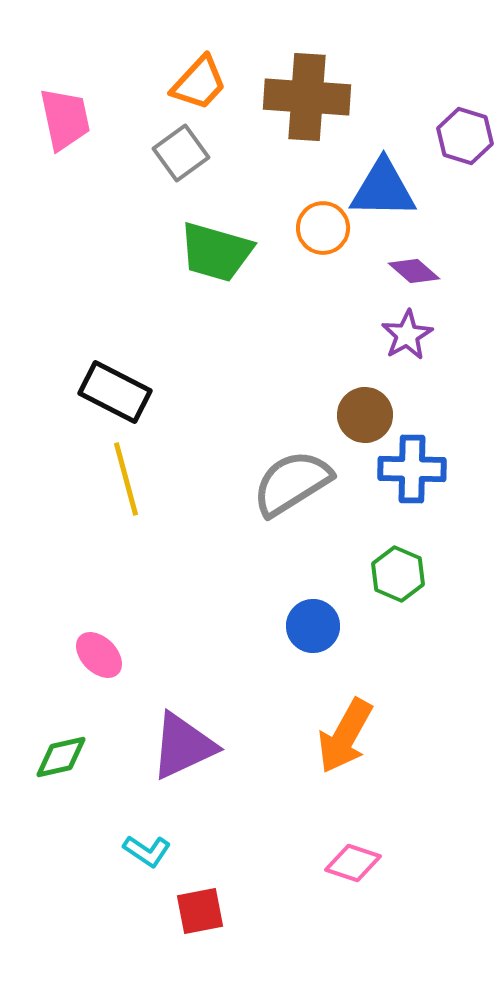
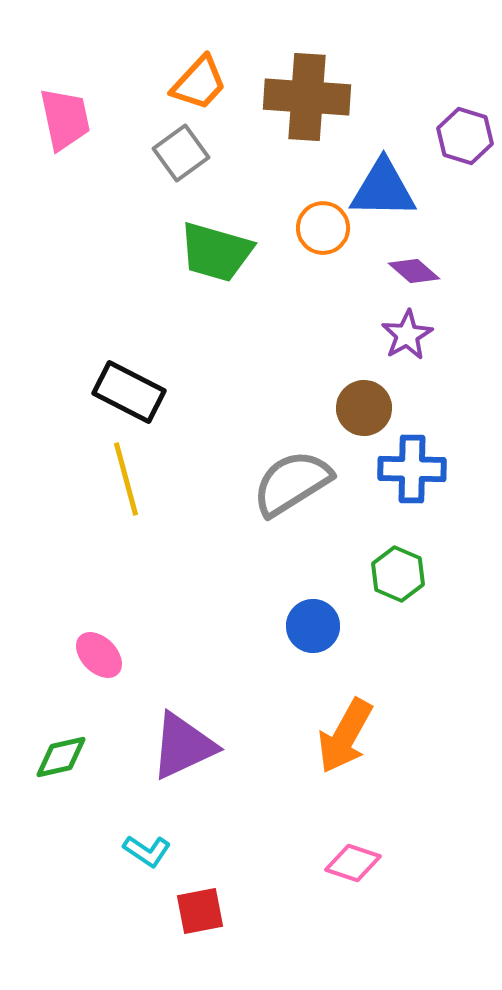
black rectangle: moved 14 px right
brown circle: moved 1 px left, 7 px up
